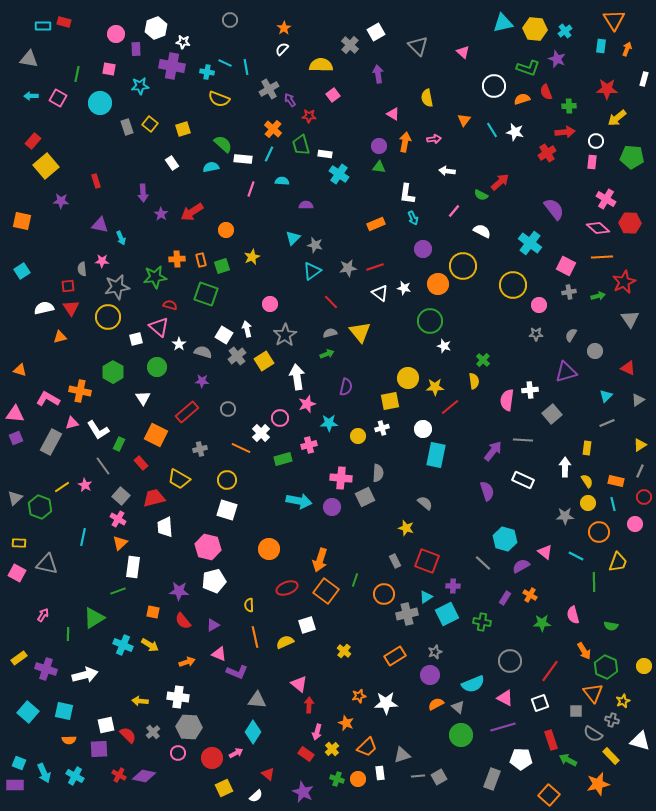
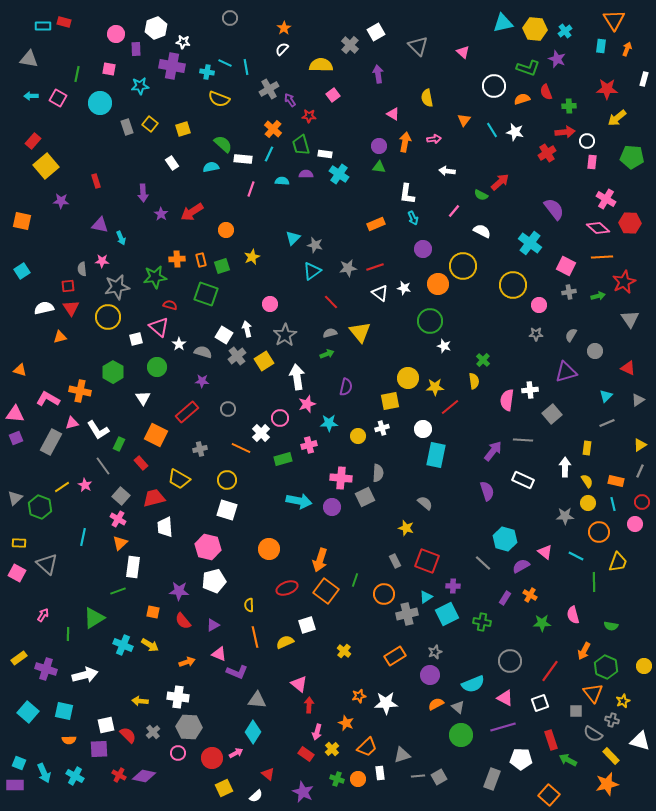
gray circle at (230, 20): moved 2 px up
white circle at (596, 141): moved 9 px left
purple semicircle at (306, 205): moved 31 px up
red circle at (644, 497): moved 2 px left, 5 px down
gray triangle at (47, 564): rotated 30 degrees clockwise
orange arrow at (584, 651): rotated 60 degrees clockwise
orange star at (598, 784): moved 9 px right
